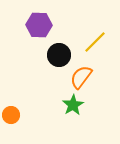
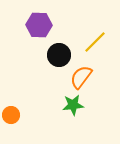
green star: rotated 25 degrees clockwise
